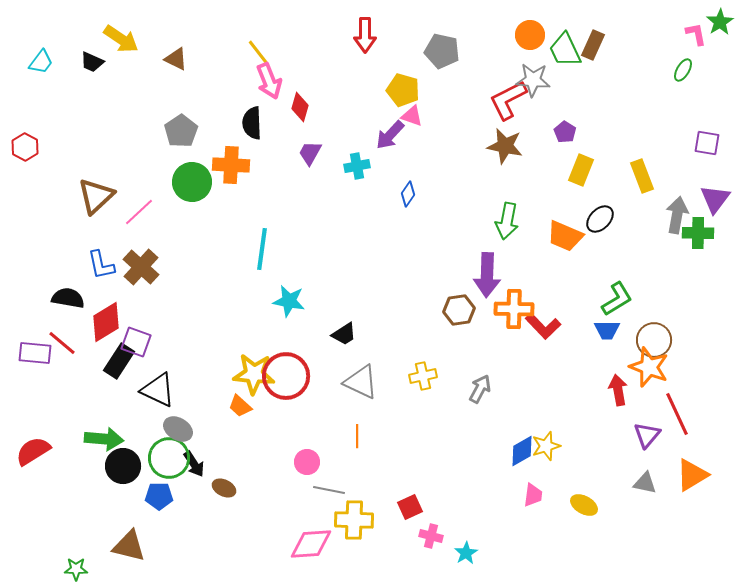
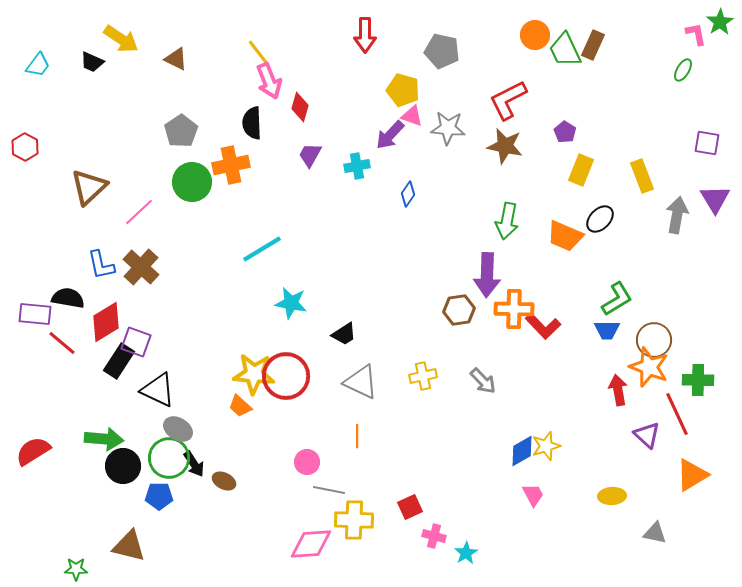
orange circle at (530, 35): moved 5 px right
cyan trapezoid at (41, 62): moved 3 px left, 3 px down
gray star at (533, 80): moved 85 px left, 48 px down
purple trapezoid at (310, 153): moved 2 px down
orange cross at (231, 165): rotated 15 degrees counterclockwise
brown triangle at (96, 196): moved 7 px left, 9 px up
purple triangle at (715, 199): rotated 8 degrees counterclockwise
green cross at (698, 233): moved 147 px down
cyan line at (262, 249): rotated 51 degrees clockwise
cyan star at (289, 301): moved 2 px right, 2 px down
purple rectangle at (35, 353): moved 39 px up
gray arrow at (480, 389): moved 3 px right, 8 px up; rotated 108 degrees clockwise
purple triangle at (647, 435): rotated 28 degrees counterclockwise
gray triangle at (645, 483): moved 10 px right, 50 px down
brown ellipse at (224, 488): moved 7 px up
pink trapezoid at (533, 495): rotated 35 degrees counterclockwise
yellow ellipse at (584, 505): moved 28 px right, 9 px up; rotated 32 degrees counterclockwise
pink cross at (431, 536): moved 3 px right
